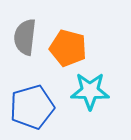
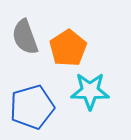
gray semicircle: rotated 27 degrees counterclockwise
orange pentagon: rotated 24 degrees clockwise
